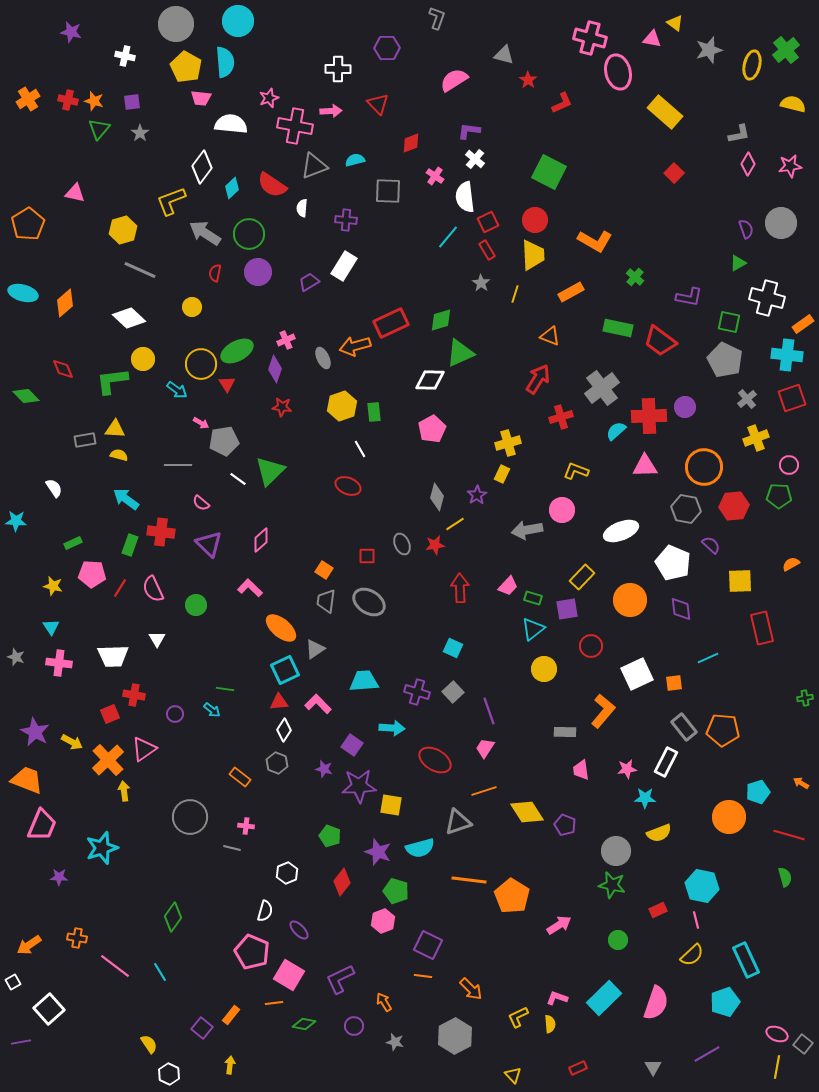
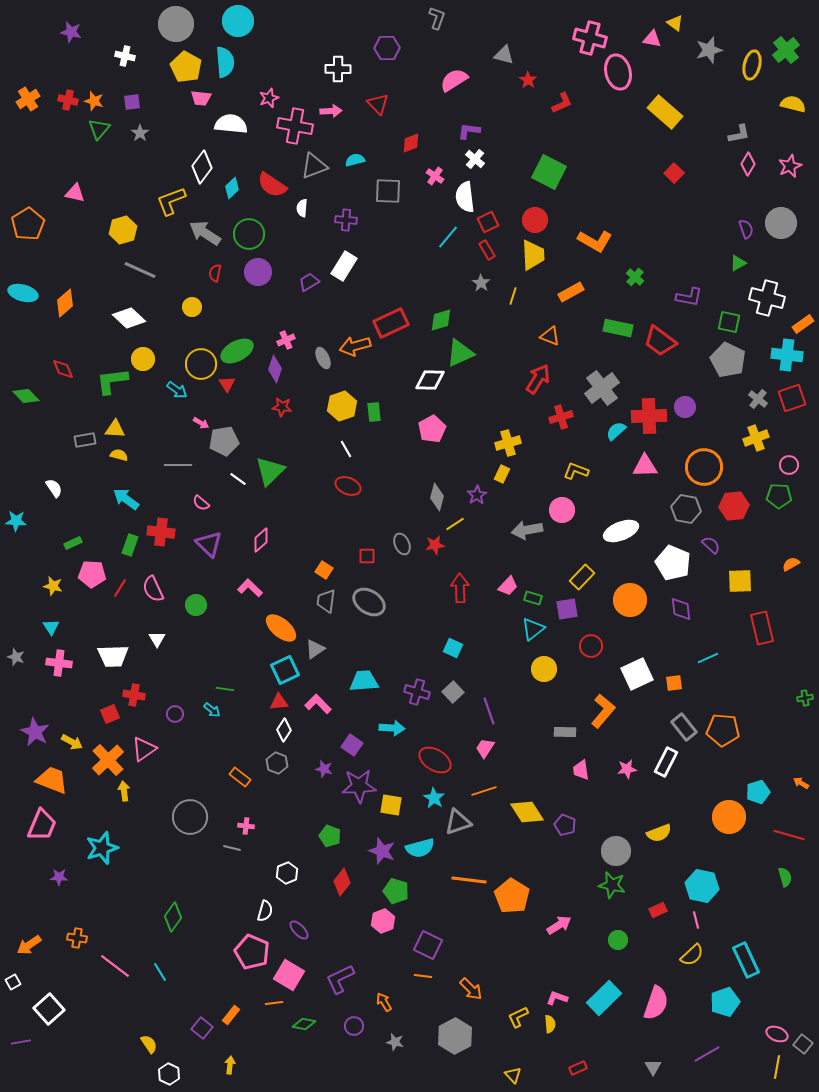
pink star at (790, 166): rotated 15 degrees counterclockwise
yellow line at (515, 294): moved 2 px left, 2 px down
gray pentagon at (725, 360): moved 3 px right
gray cross at (747, 399): moved 11 px right; rotated 12 degrees counterclockwise
white line at (360, 449): moved 14 px left
orange trapezoid at (27, 780): moved 25 px right
cyan star at (645, 798): moved 211 px left; rotated 30 degrees clockwise
purple star at (378, 852): moved 4 px right, 1 px up
